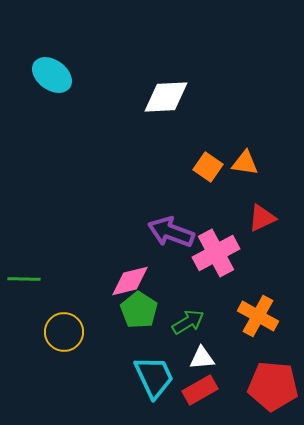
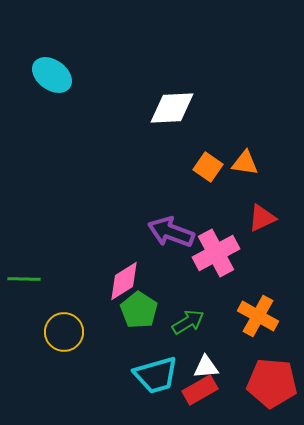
white diamond: moved 6 px right, 11 px down
pink diamond: moved 6 px left; rotated 18 degrees counterclockwise
white triangle: moved 4 px right, 9 px down
cyan trapezoid: moved 2 px right, 2 px up; rotated 99 degrees clockwise
red pentagon: moved 1 px left, 3 px up
